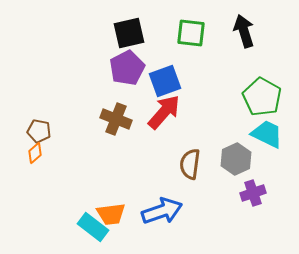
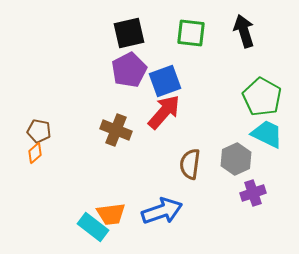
purple pentagon: moved 2 px right, 2 px down
brown cross: moved 11 px down
